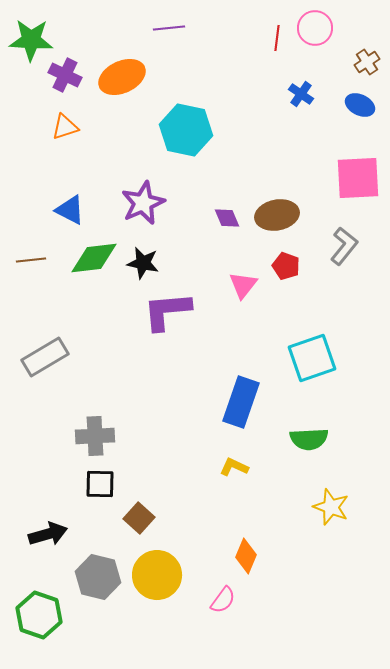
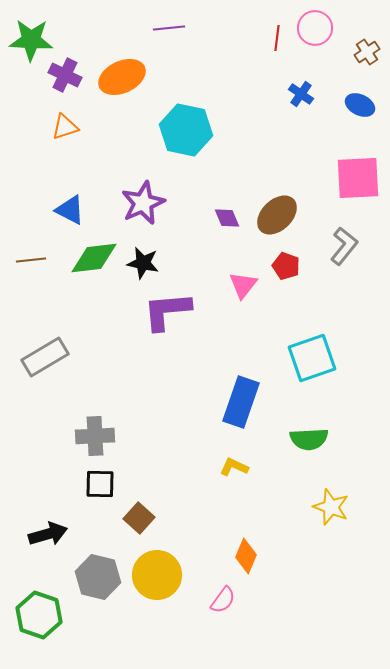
brown cross: moved 10 px up
brown ellipse: rotated 33 degrees counterclockwise
